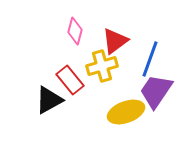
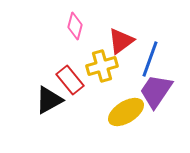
pink diamond: moved 5 px up
red triangle: moved 6 px right
yellow ellipse: rotated 12 degrees counterclockwise
